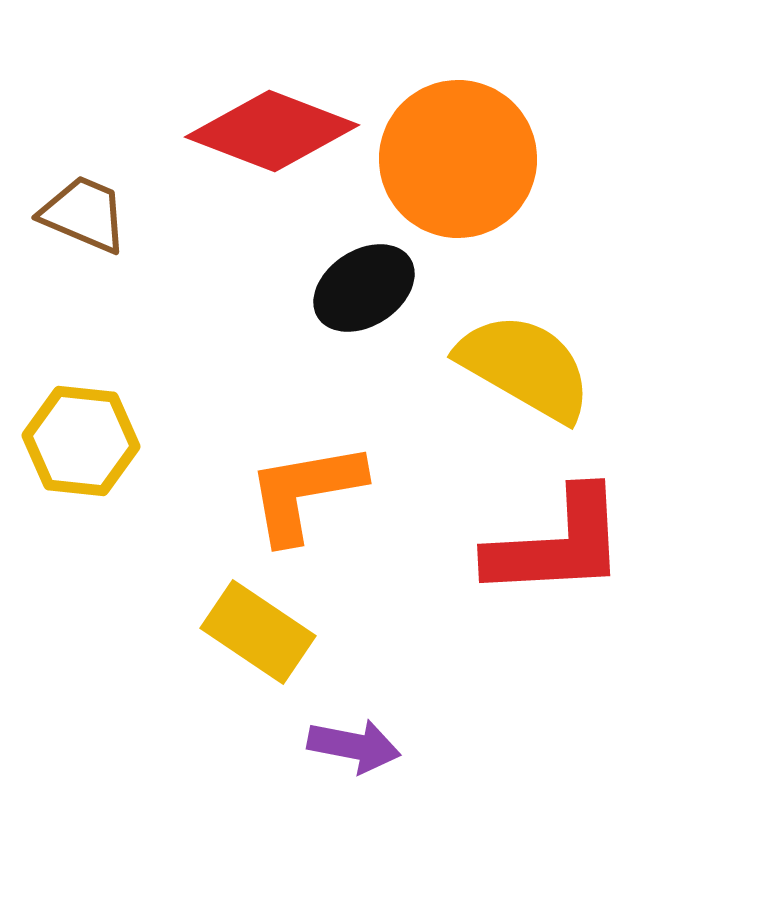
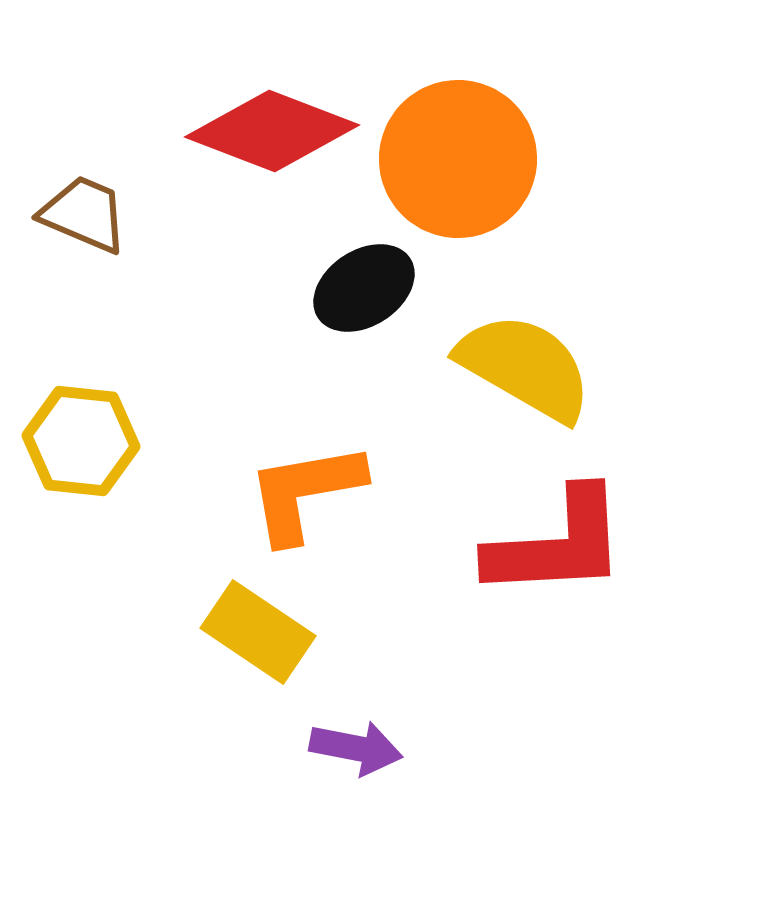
purple arrow: moved 2 px right, 2 px down
